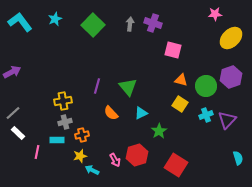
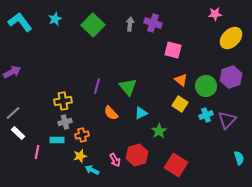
orange triangle: rotated 24 degrees clockwise
cyan semicircle: moved 1 px right
